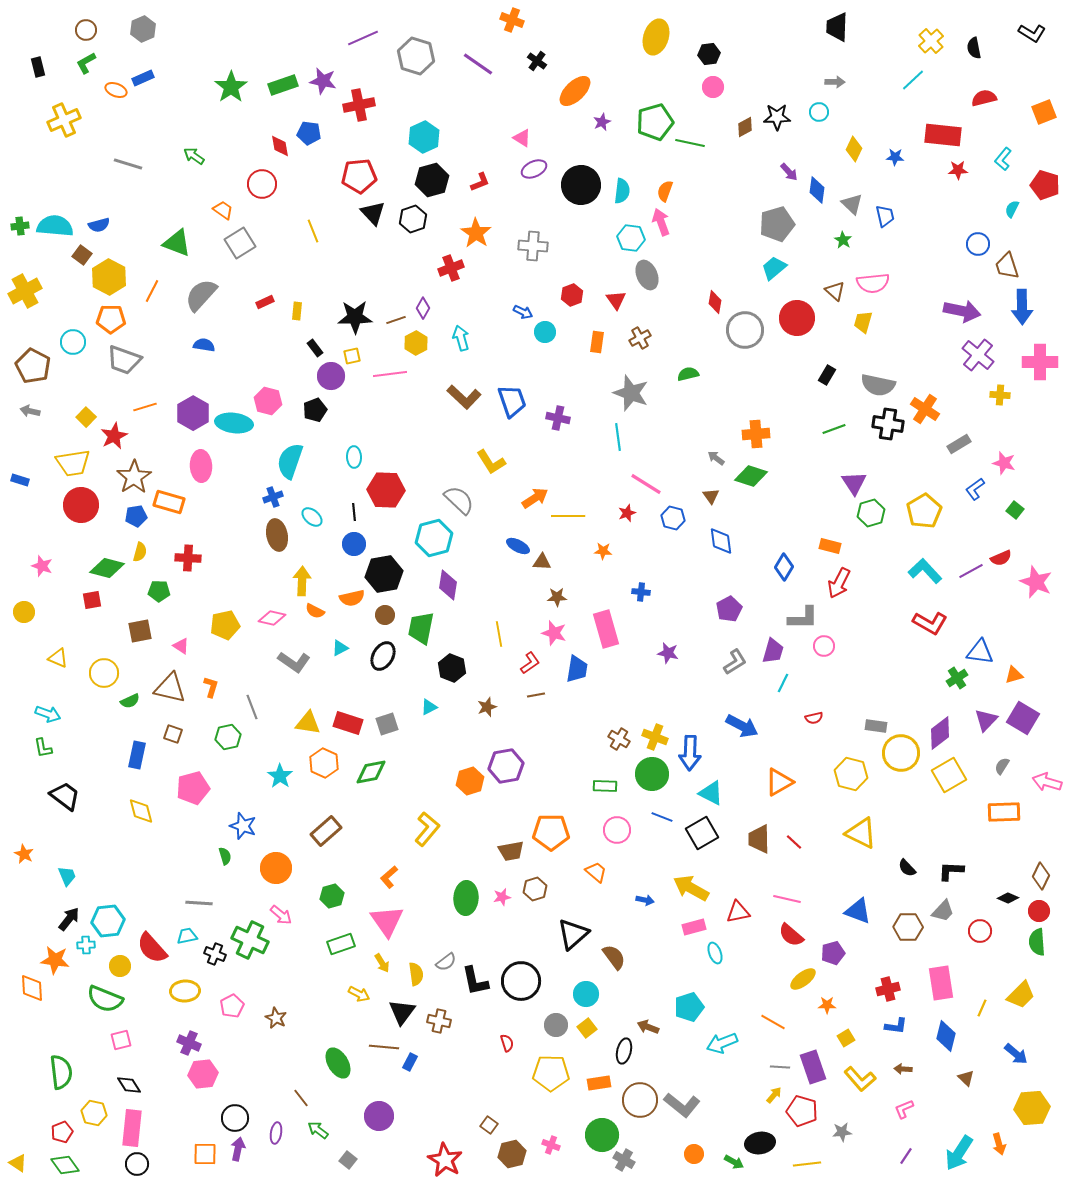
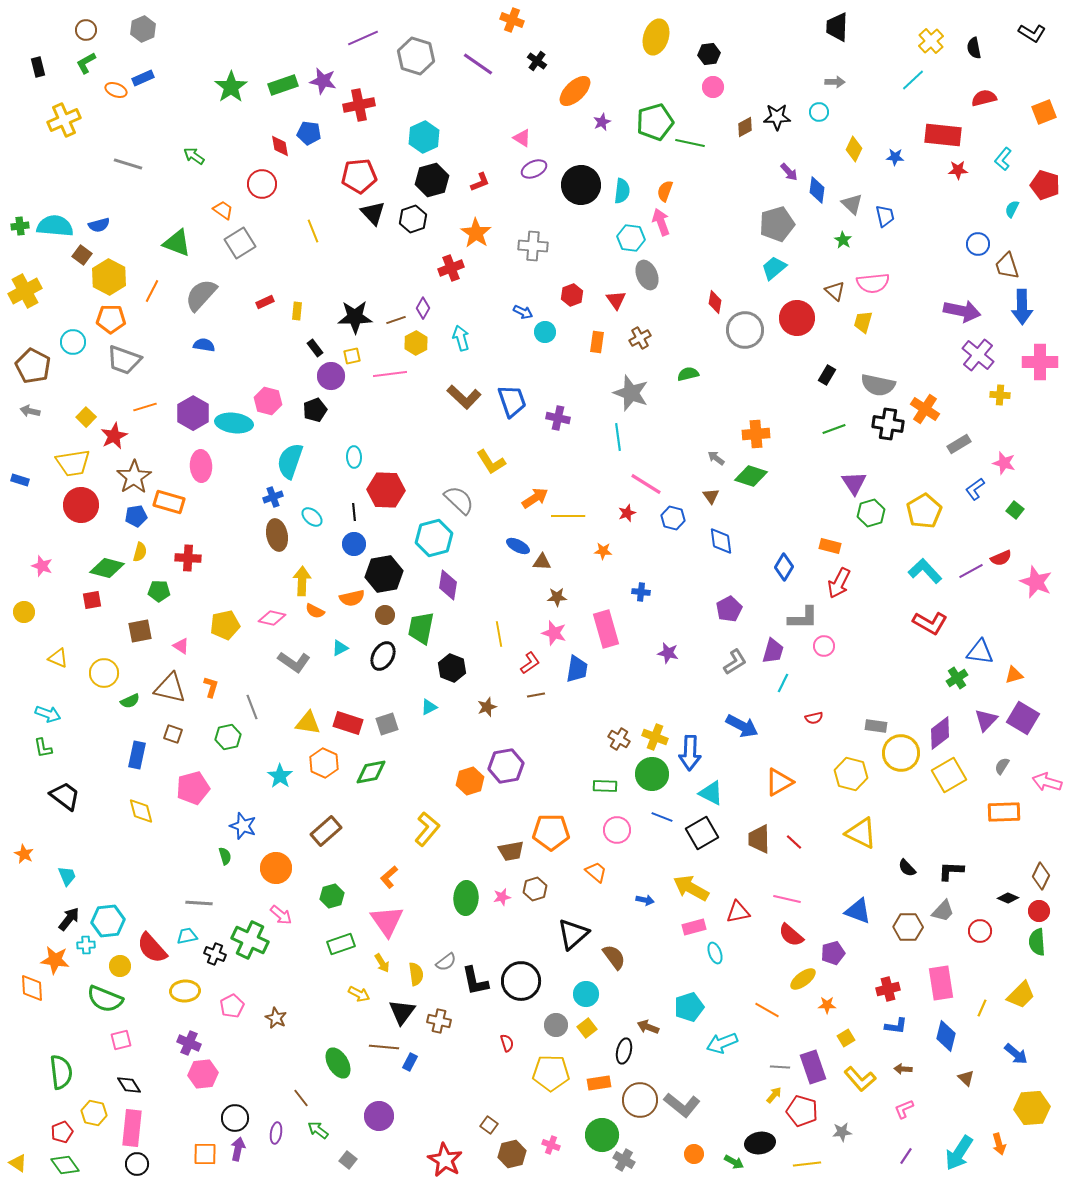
orange line at (773, 1022): moved 6 px left, 12 px up
